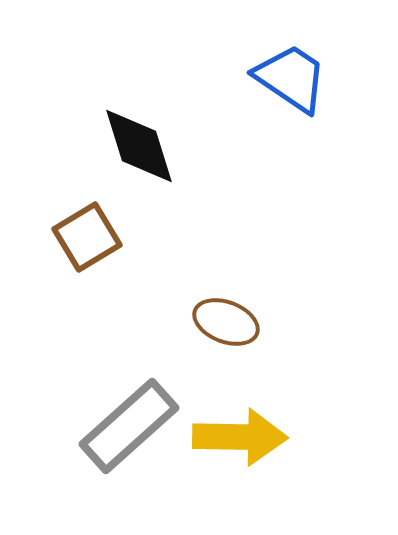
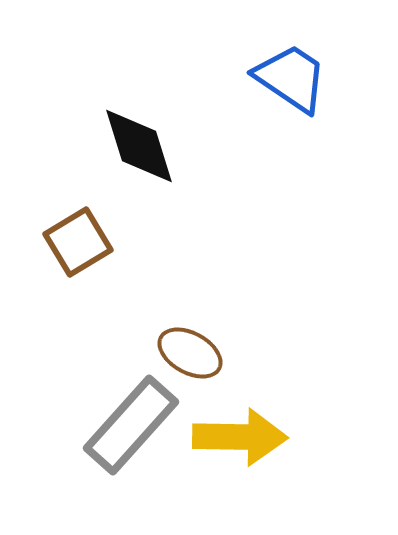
brown square: moved 9 px left, 5 px down
brown ellipse: moved 36 px left, 31 px down; rotated 8 degrees clockwise
gray rectangle: moved 2 px right, 1 px up; rotated 6 degrees counterclockwise
